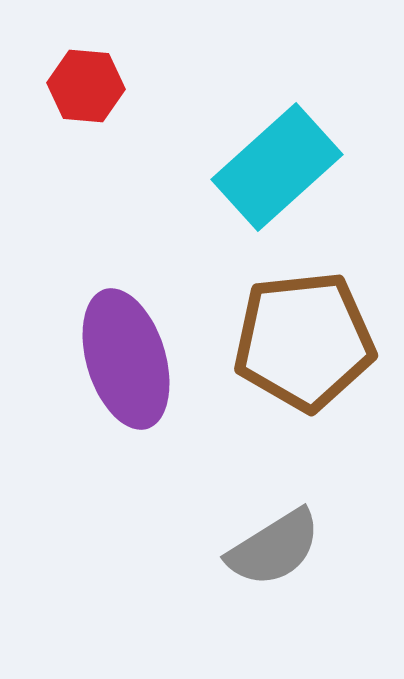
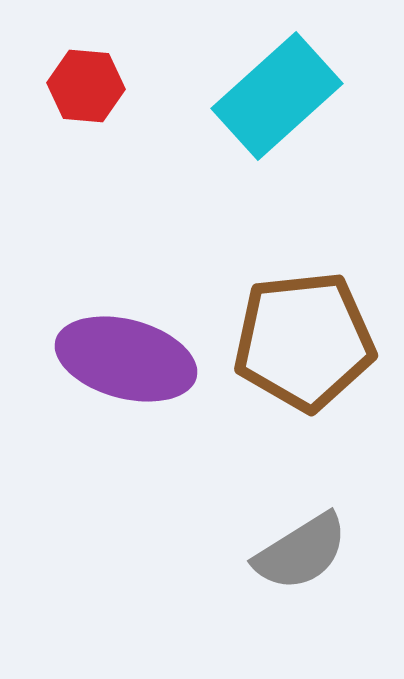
cyan rectangle: moved 71 px up
purple ellipse: rotated 58 degrees counterclockwise
gray semicircle: moved 27 px right, 4 px down
